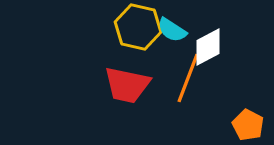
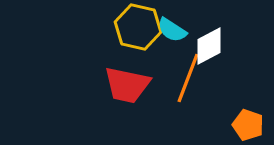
white diamond: moved 1 px right, 1 px up
orange pentagon: rotated 8 degrees counterclockwise
